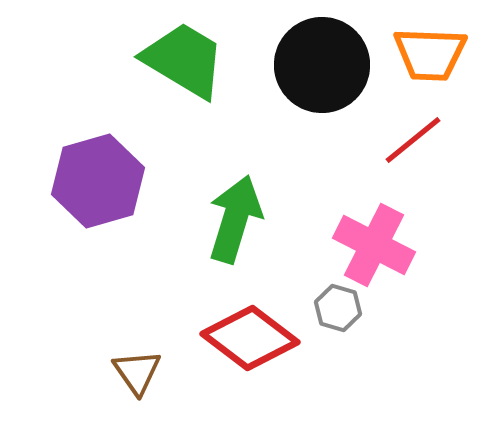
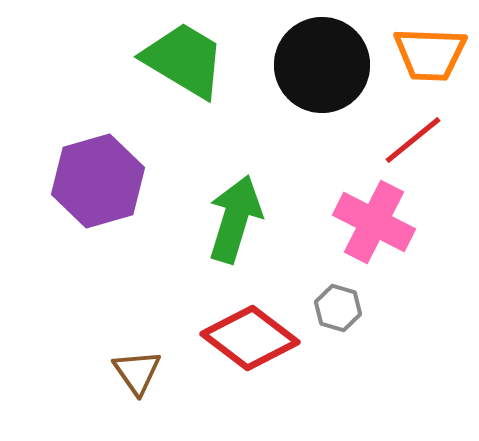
pink cross: moved 23 px up
